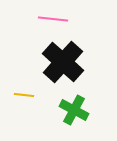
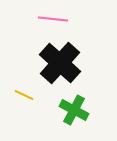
black cross: moved 3 px left, 1 px down
yellow line: rotated 18 degrees clockwise
